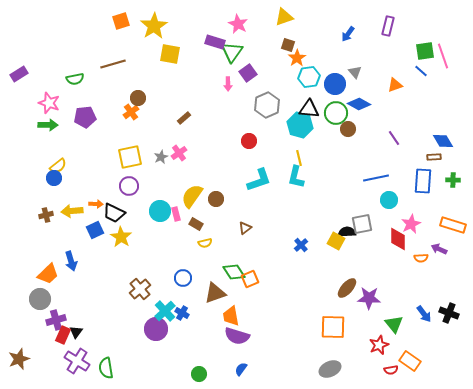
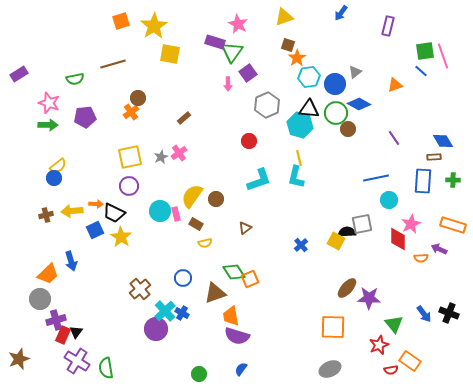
blue arrow at (348, 34): moved 7 px left, 21 px up
gray triangle at (355, 72): rotated 32 degrees clockwise
